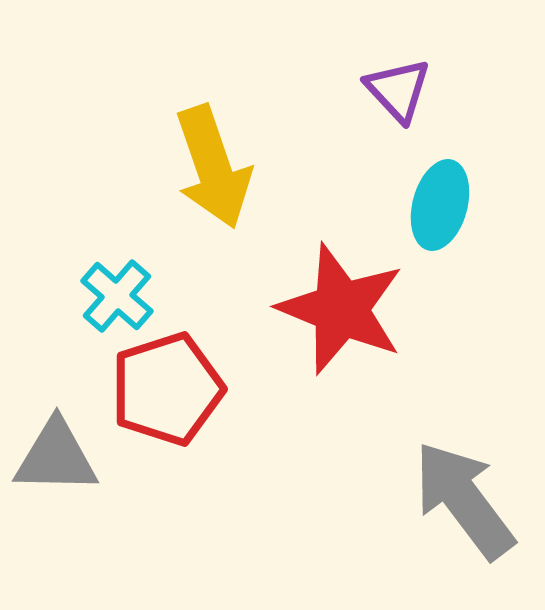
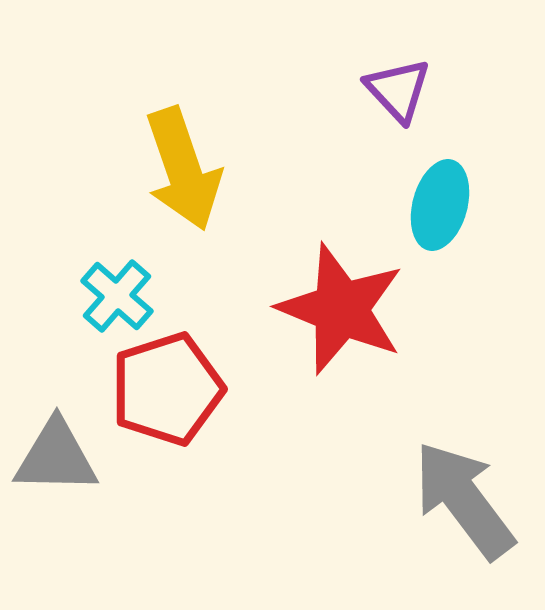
yellow arrow: moved 30 px left, 2 px down
